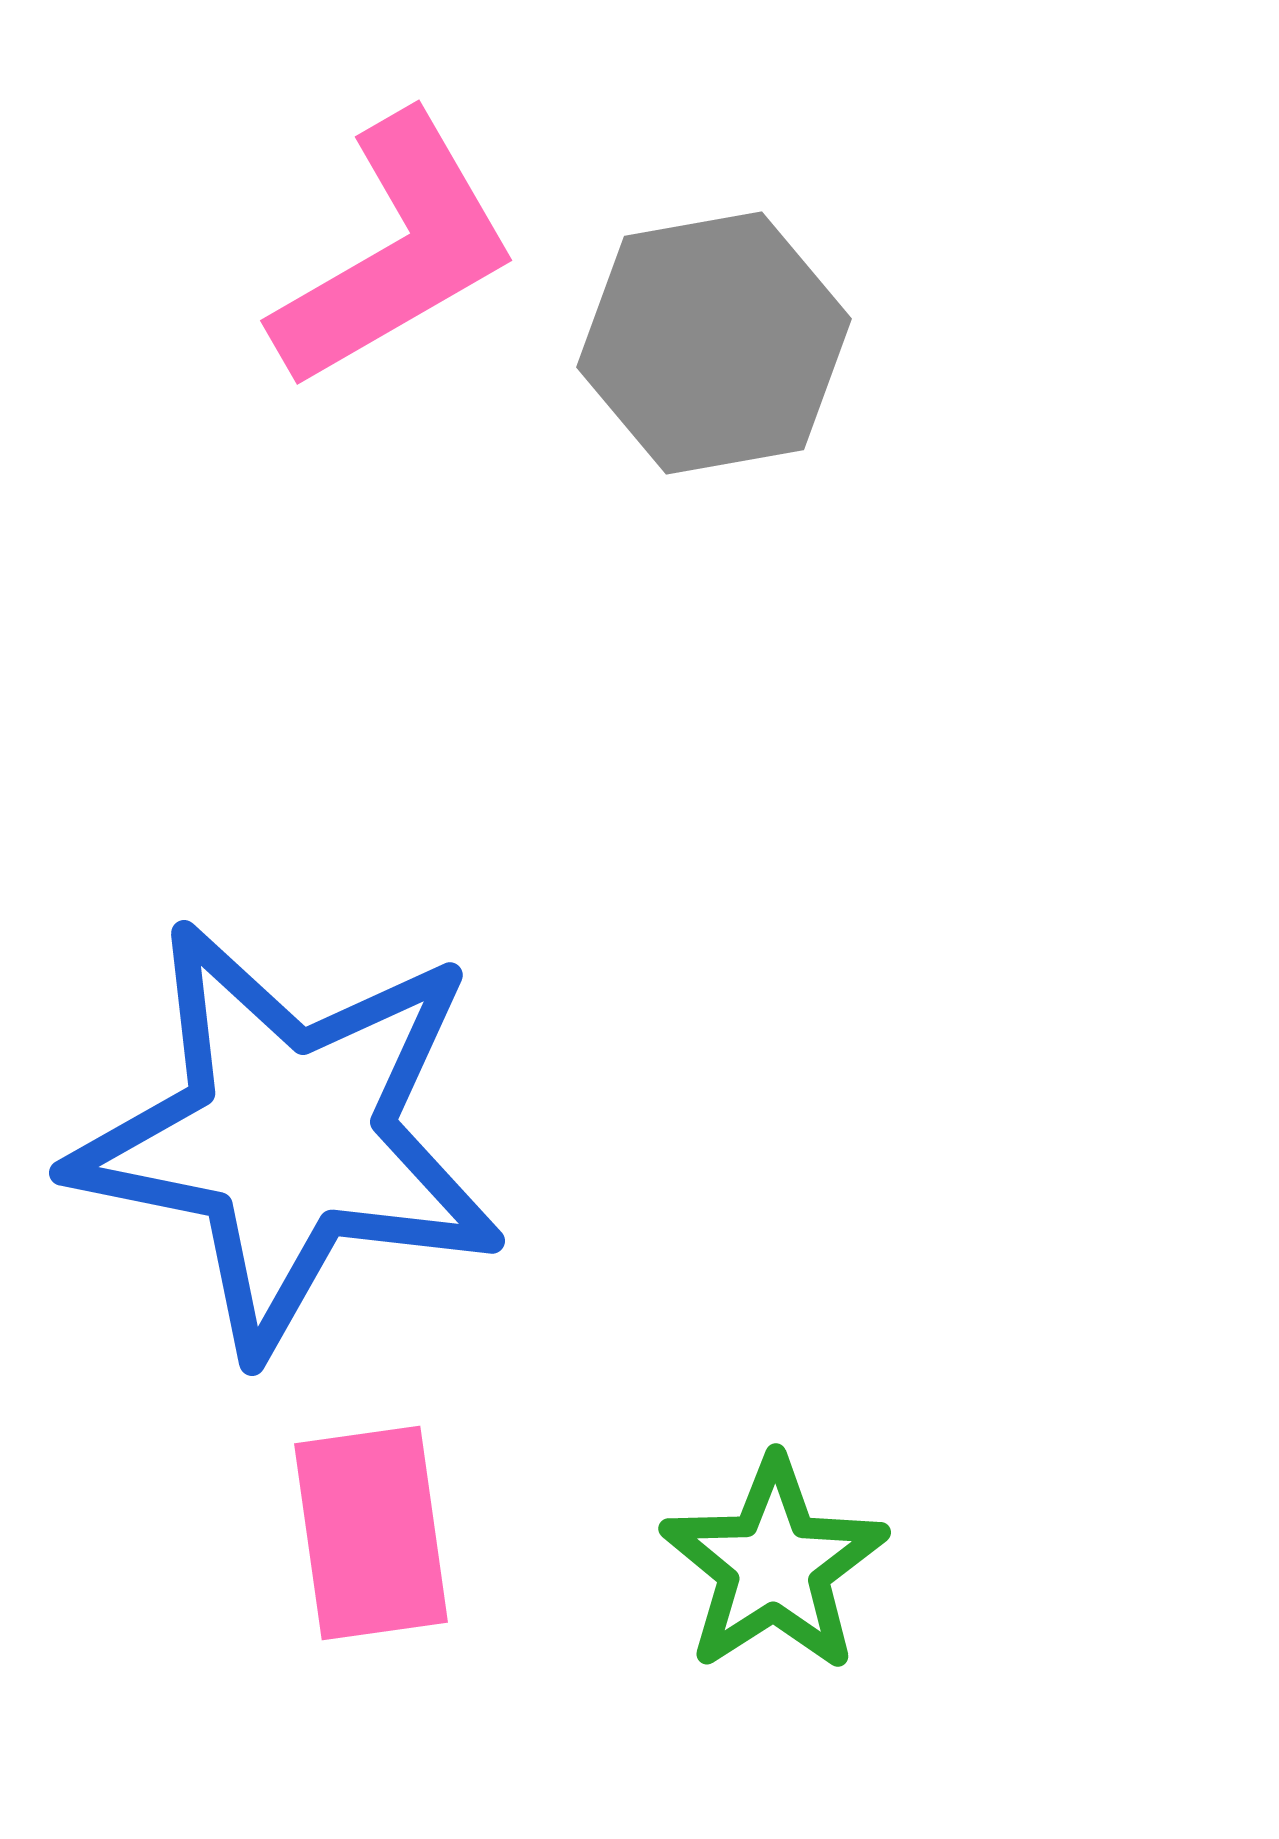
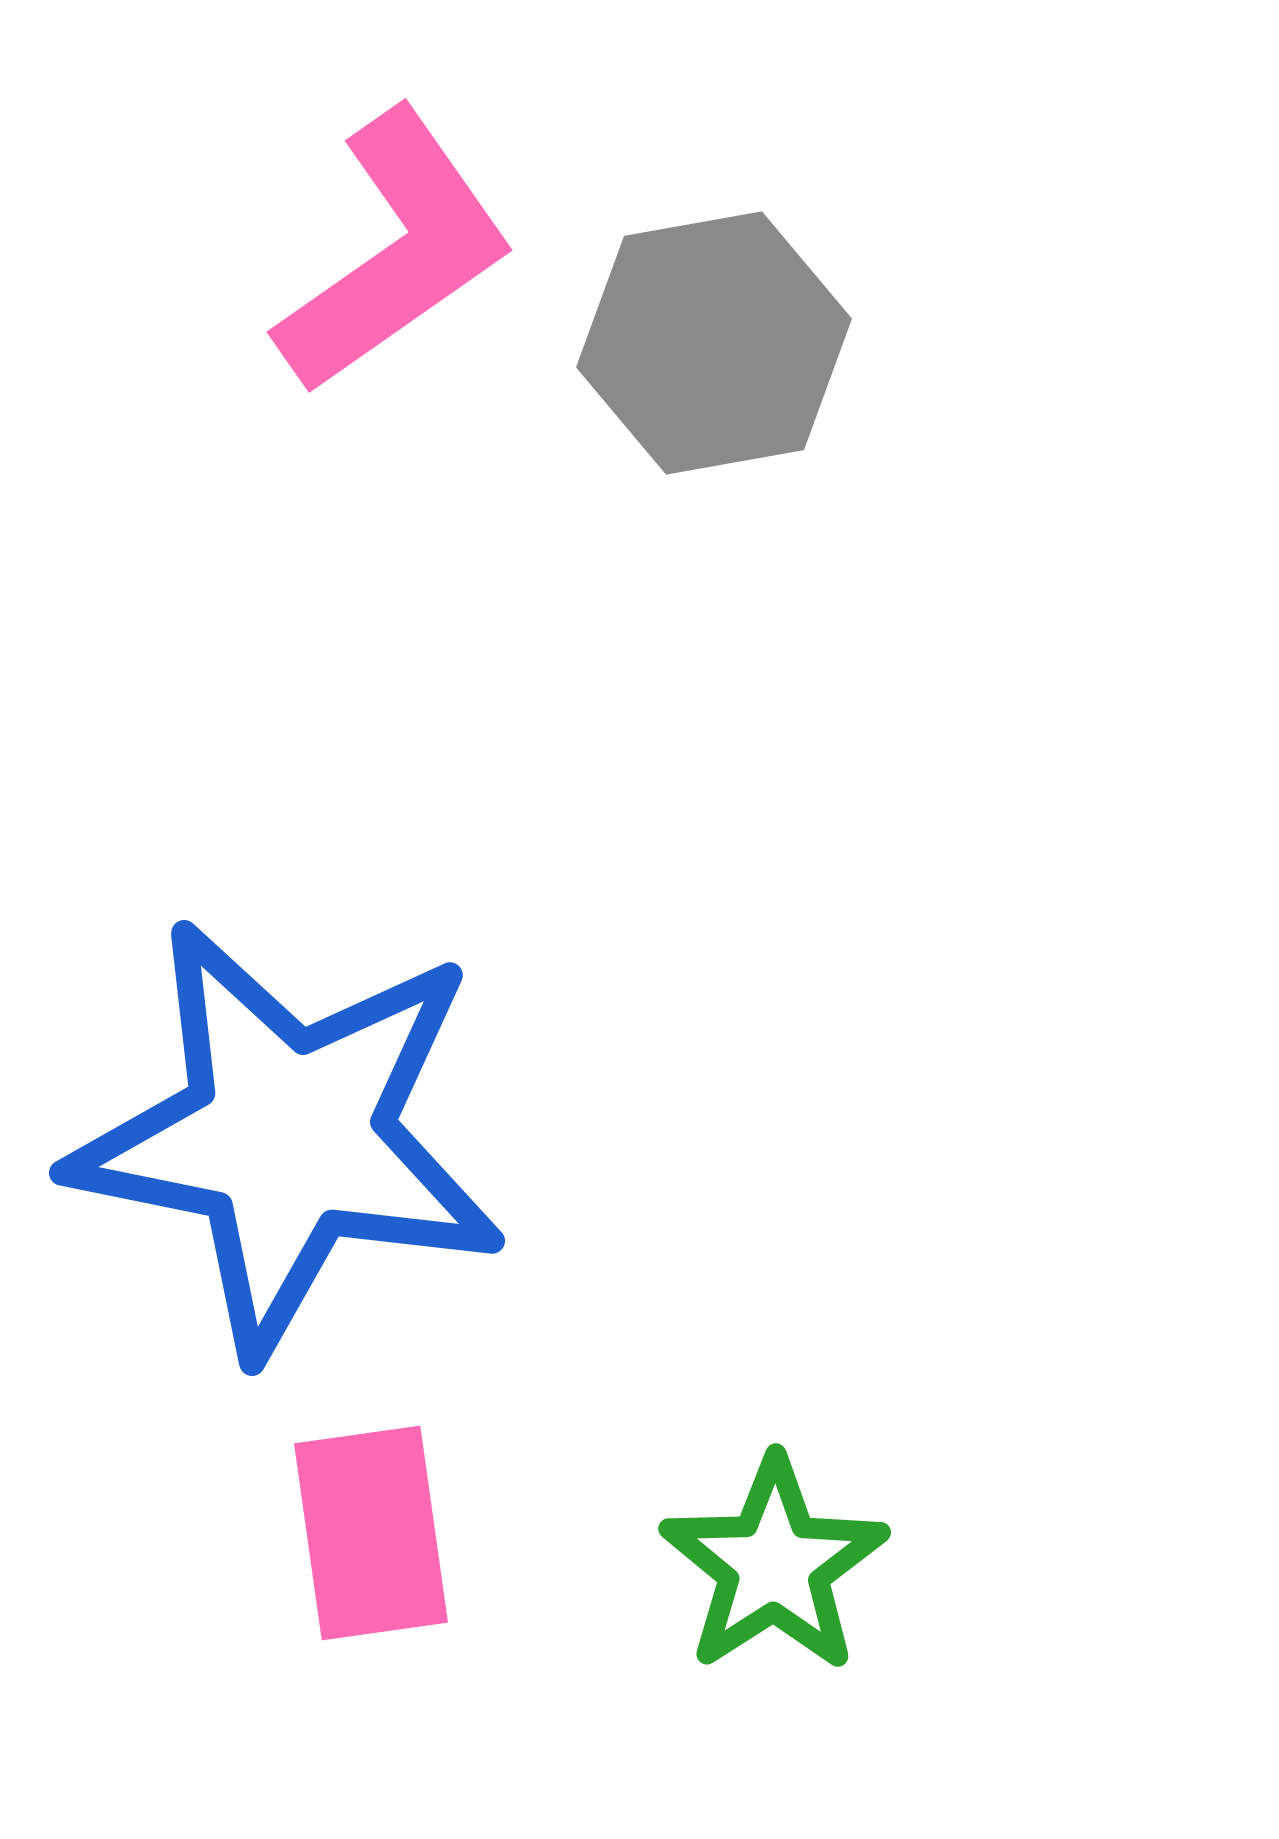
pink L-shape: rotated 5 degrees counterclockwise
